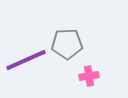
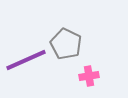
gray pentagon: moved 1 px left; rotated 28 degrees clockwise
